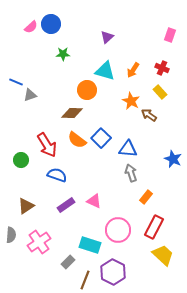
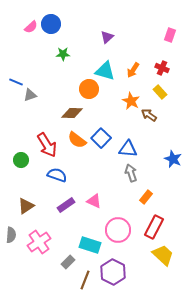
orange circle: moved 2 px right, 1 px up
